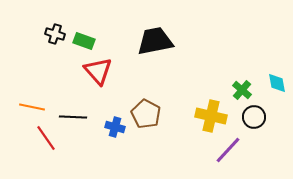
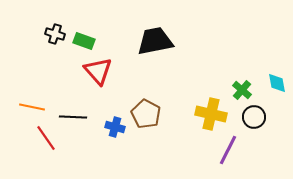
yellow cross: moved 2 px up
purple line: rotated 16 degrees counterclockwise
